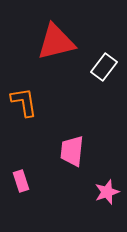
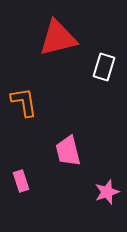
red triangle: moved 2 px right, 4 px up
white rectangle: rotated 20 degrees counterclockwise
pink trapezoid: moved 4 px left; rotated 20 degrees counterclockwise
